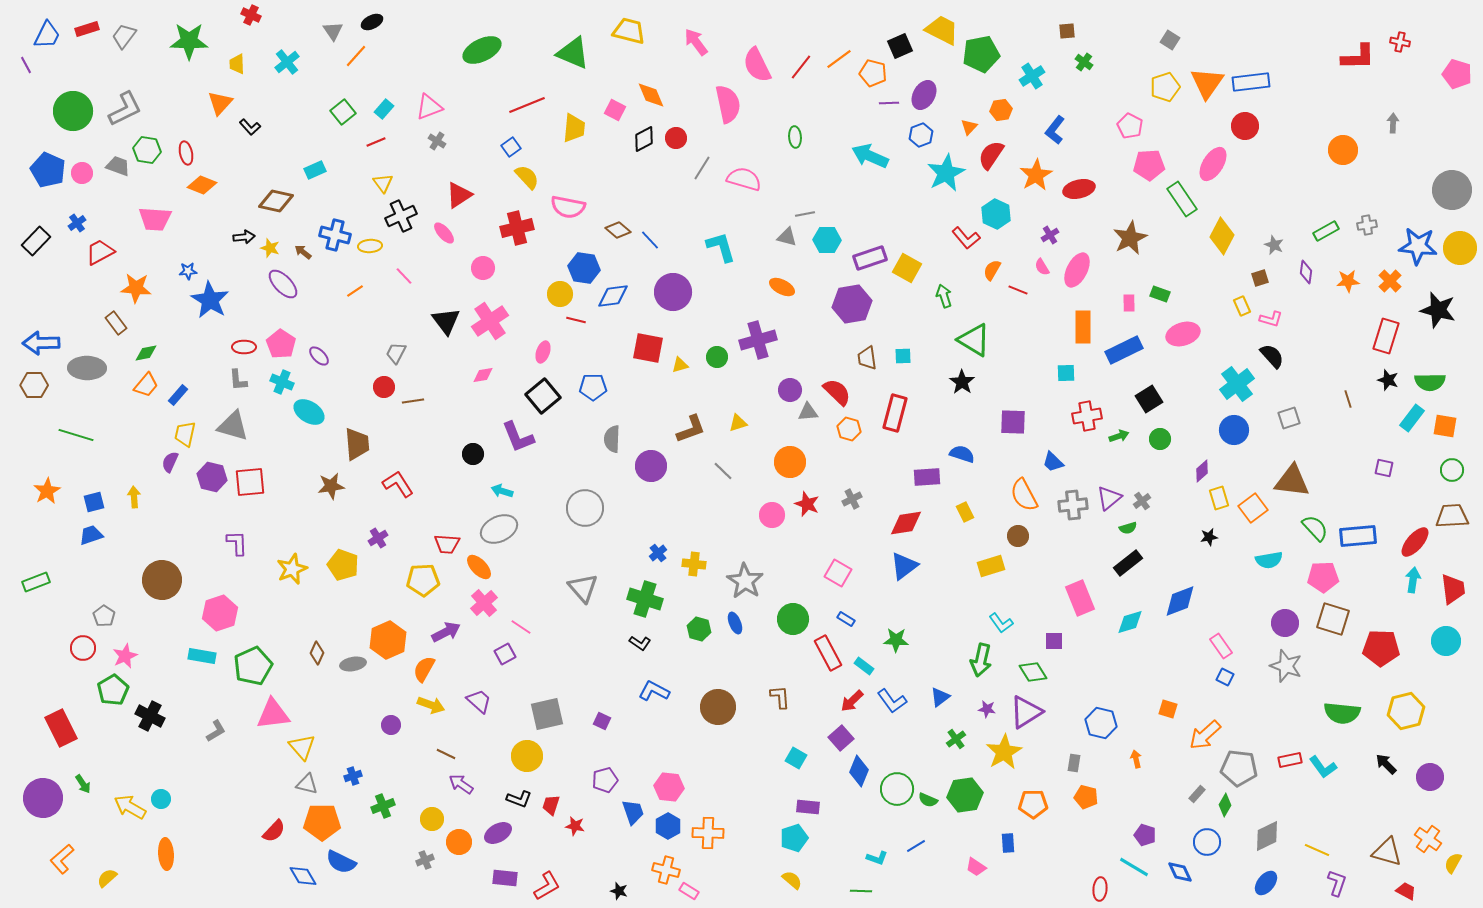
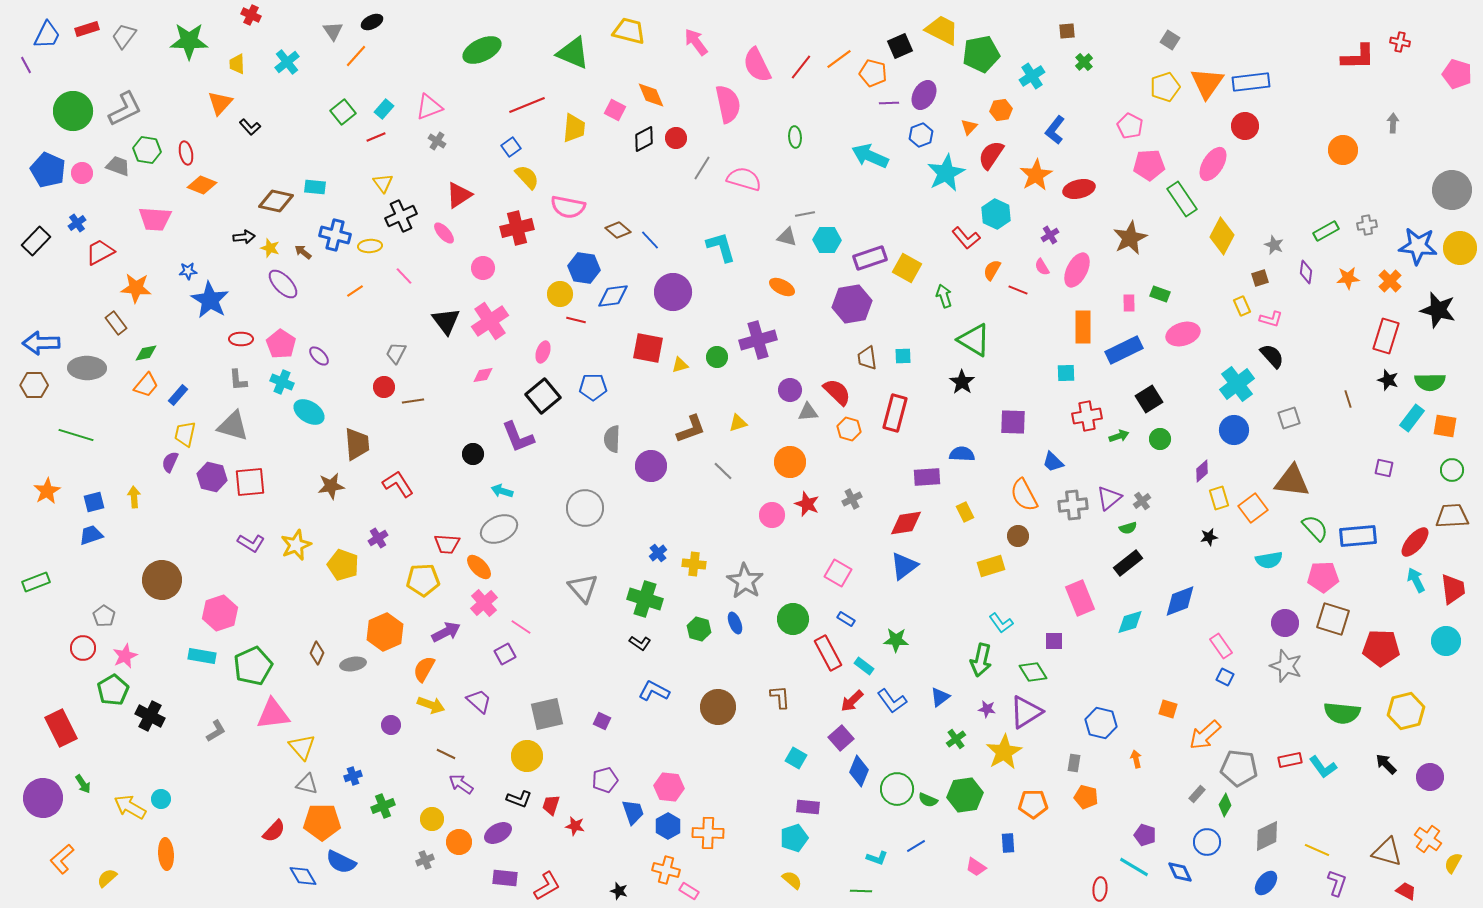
green cross at (1084, 62): rotated 12 degrees clockwise
red line at (376, 142): moved 5 px up
cyan rectangle at (315, 170): moved 17 px down; rotated 30 degrees clockwise
orange star at (1348, 281): moved 3 px up
red ellipse at (244, 347): moved 3 px left, 8 px up
blue semicircle at (962, 454): rotated 15 degrees counterclockwise
purple L-shape at (237, 543): moved 14 px right; rotated 124 degrees clockwise
yellow star at (292, 569): moved 4 px right, 24 px up
cyan arrow at (1413, 580): moved 3 px right; rotated 35 degrees counterclockwise
orange hexagon at (388, 640): moved 3 px left, 8 px up
